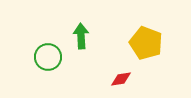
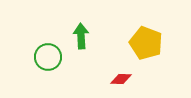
red diamond: rotated 10 degrees clockwise
